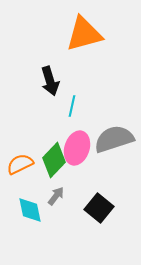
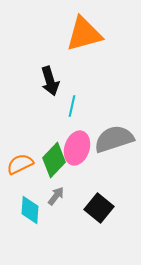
cyan diamond: rotated 16 degrees clockwise
